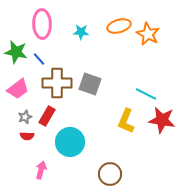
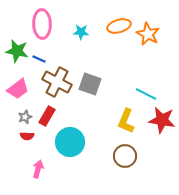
green star: moved 1 px right, 1 px up
blue line: rotated 24 degrees counterclockwise
brown cross: moved 1 px up; rotated 28 degrees clockwise
pink arrow: moved 3 px left, 1 px up
brown circle: moved 15 px right, 18 px up
